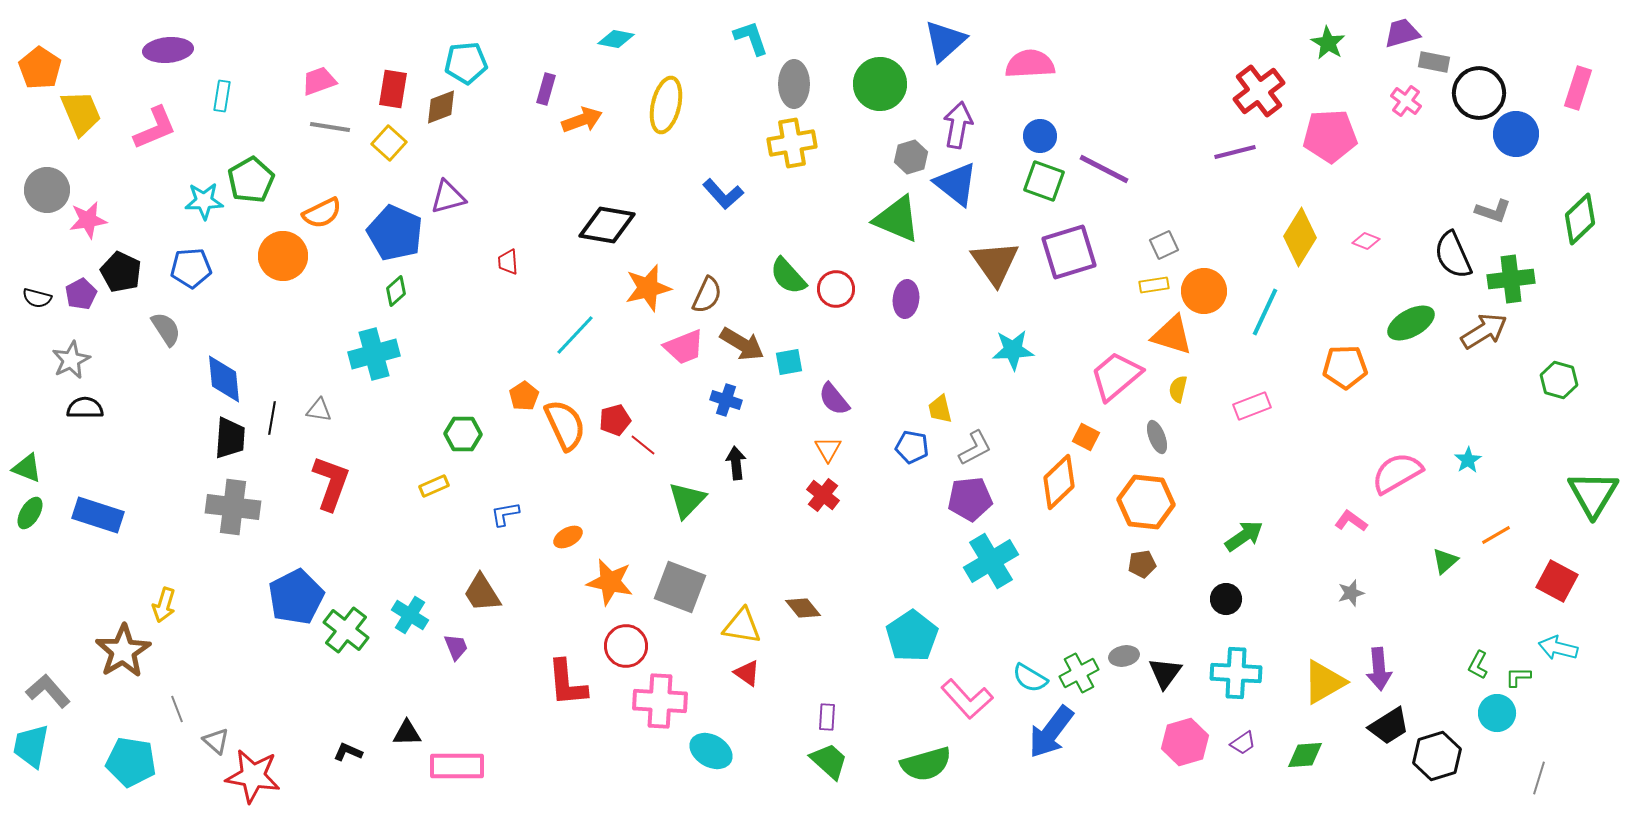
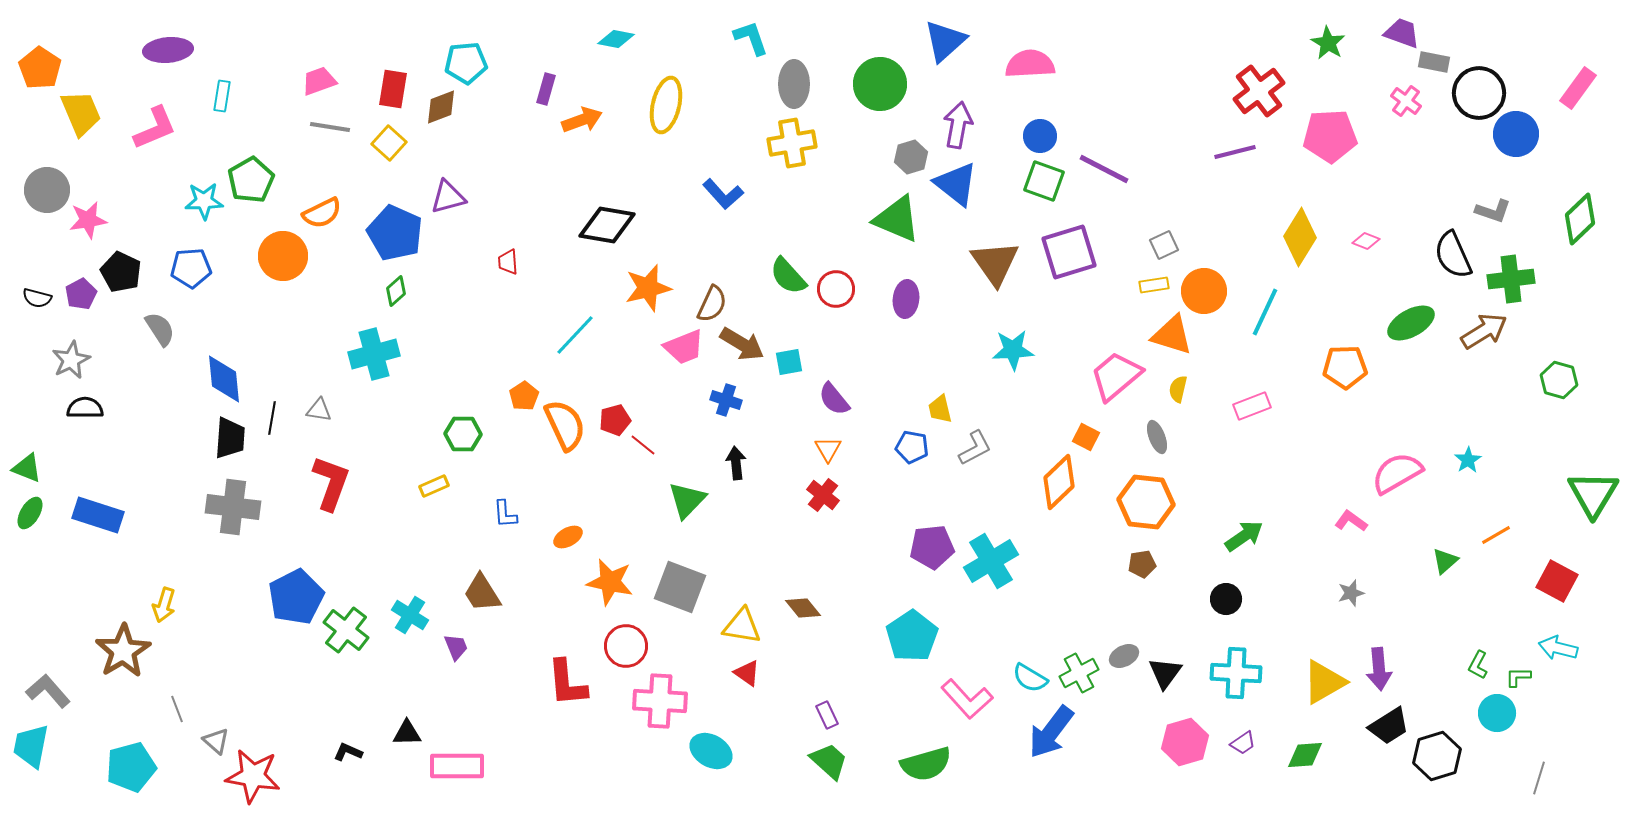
purple trapezoid at (1402, 33): rotated 36 degrees clockwise
pink rectangle at (1578, 88): rotated 18 degrees clockwise
brown semicircle at (707, 295): moved 5 px right, 9 px down
gray semicircle at (166, 329): moved 6 px left
purple pentagon at (970, 499): moved 38 px left, 48 px down
blue L-shape at (505, 514): rotated 84 degrees counterclockwise
gray ellipse at (1124, 656): rotated 16 degrees counterclockwise
purple rectangle at (827, 717): moved 2 px up; rotated 28 degrees counterclockwise
cyan pentagon at (131, 762): moved 5 px down; rotated 24 degrees counterclockwise
